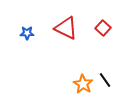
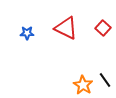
orange star: moved 1 px down
